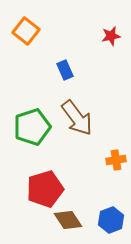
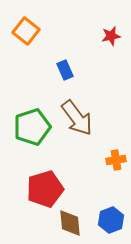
brown diamond: moved 2 px right, 3 px down; rotated 28 degrees clockwise
